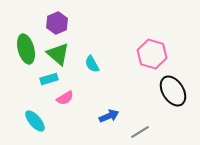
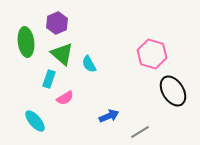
green ellipse: moved 7 px up; rotated 8 degrees clockwise
green triangle: moved 4 px right
cyan semicircle: moved 3 px left
cyan rectangle: rotated 54 degrees counterclockwise
